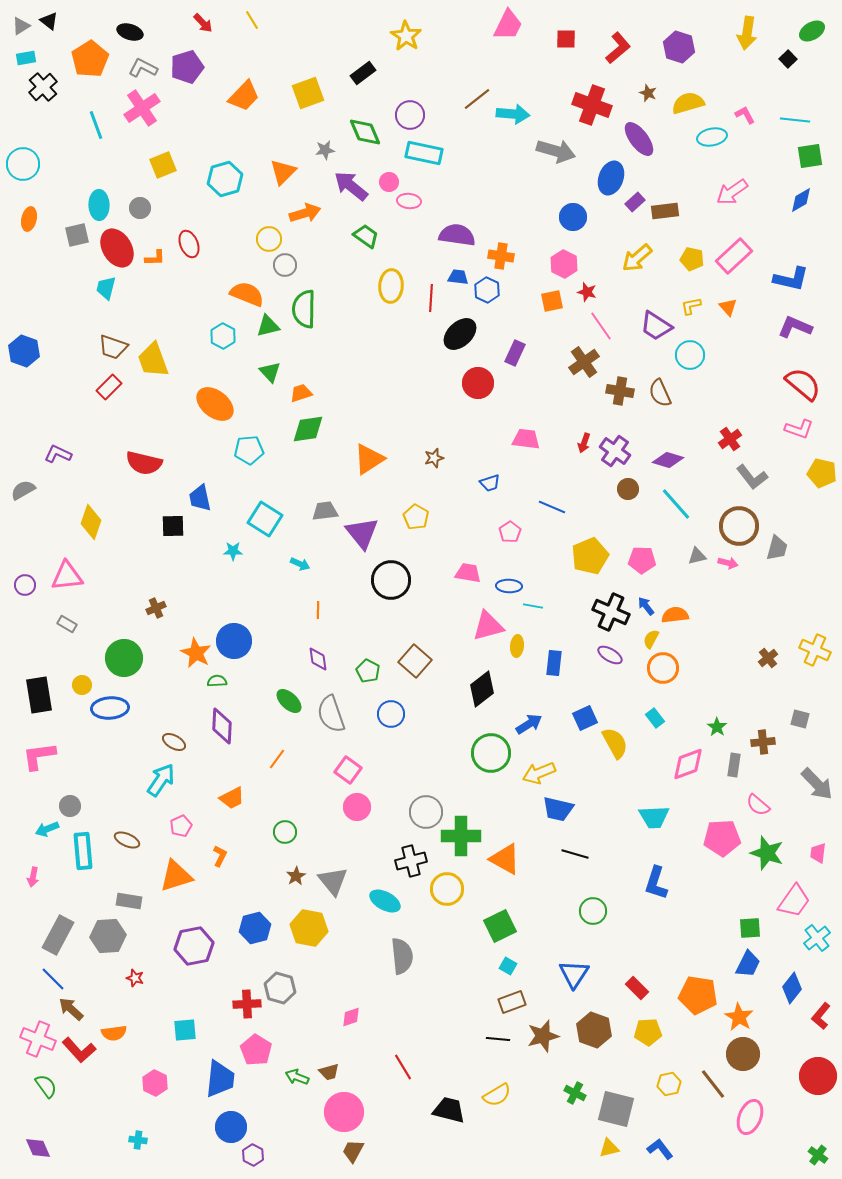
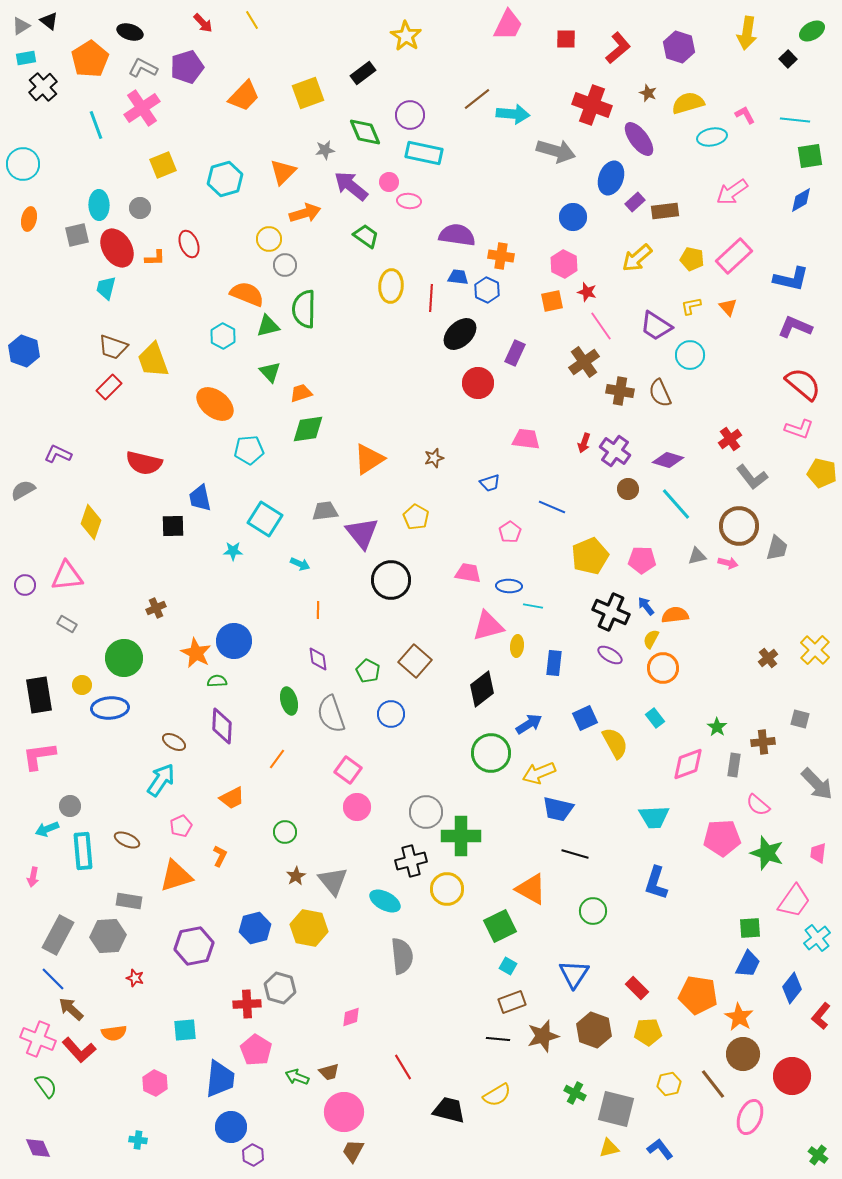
yellow cross at (815, 650): rotated 20 degrees clockwise
green ellipse at (289, 701): rotated 32 degrees clockwise
orange triangle at (505, 859): moved 26 px right, 30 px down
red circle at (818, 1076): moved 26 px left
